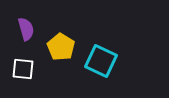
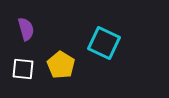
yellow pentagon: moved 18 px down
cyan square: moved 3 px right, 18 px up
